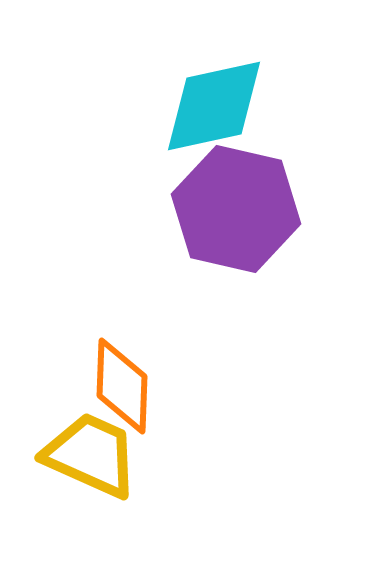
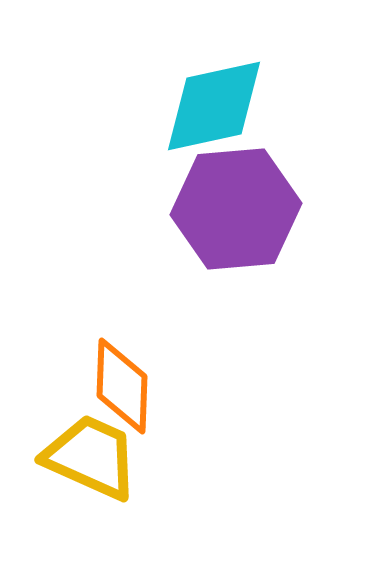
purple hexagon: rotated 18 degrees counterclockwise
yellow trapezoid: moved 2 px down
